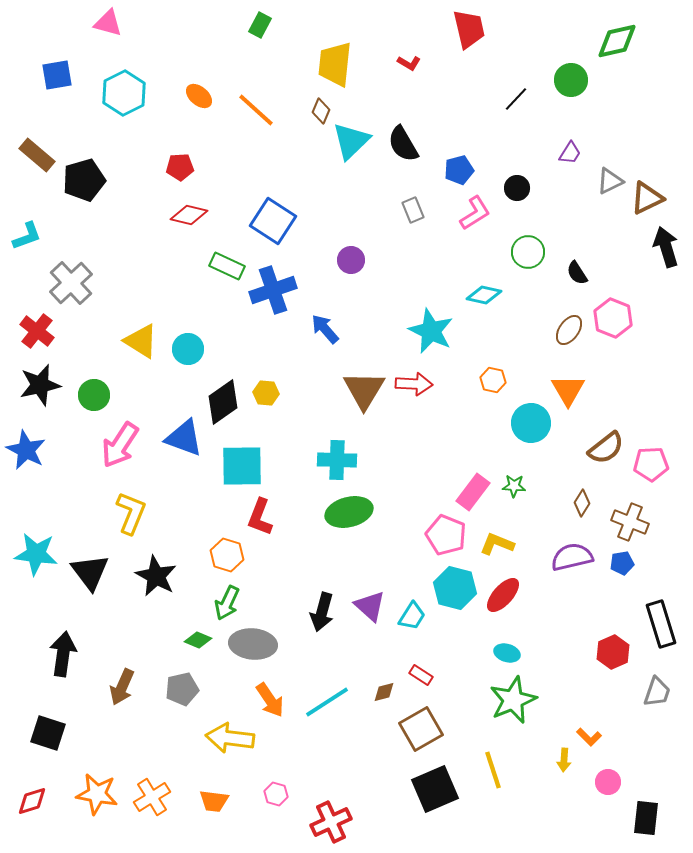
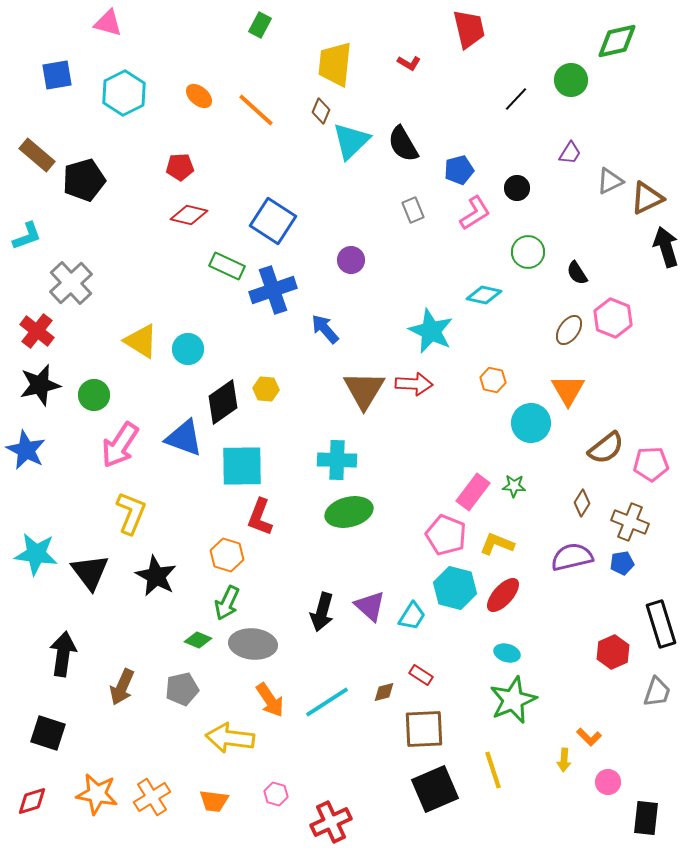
yellow hexagon at (266, 393): moved 4 px up
brown square at (421, 729): moved 3 px right; rotated 27 degrees clockwise
